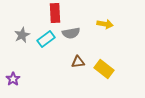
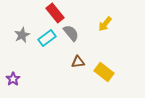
red rectangle: rotated 36 degrees counterclockwise
yellow arrow: rotated 119 degrees clockwise
gray semicircle: rotated 120 degrees counterclockwise
cyan rectangle: moved 1 px right, 1 px up
yellow rectangle: moved 3 px down
